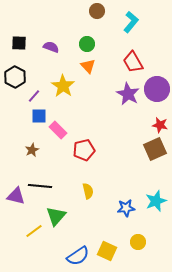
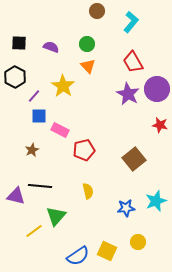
pink rectangle: moved 2 px right; rotated 18 degrees counterclockwise
brown square: moved 21 px left, 10 px down; rotated 15 degrees counterclockwise
